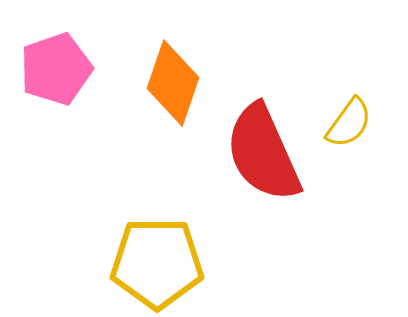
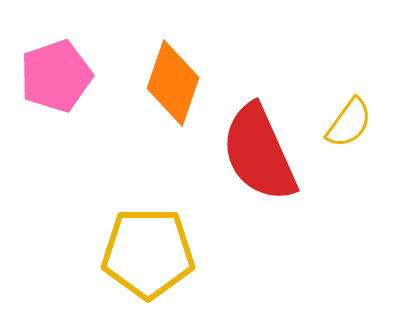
pink pentagon: moved 7 px down
red semicircle: moved 4 px left
yellow pentagon: moved 9 px left, 10 px up
